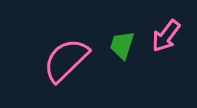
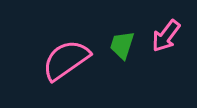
pink semicircle: rotated 9 degrees clockwise
